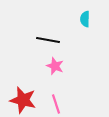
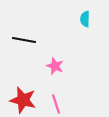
black line: moved 24 px left
